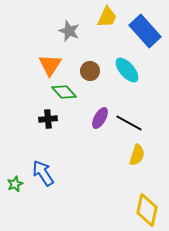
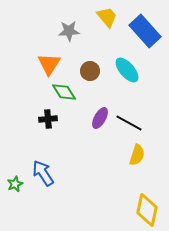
yellow trapezoid: rotated 65 degrees counterclockwise
gray star: rotated 25 degrees counterclockwise
orange triangle: moved 1 px left, 1 px up
green diamond: rotated 10 degrees clockwise
